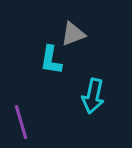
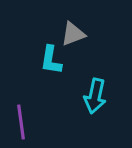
cyan arrow: moved 2 px right
purple line: rotated 8 degrees clockwise
